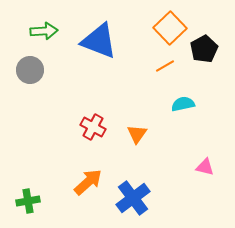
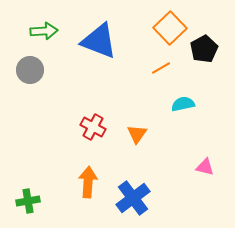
orange line: moved 4 px left, 2 px down
orange arrow: rotated 44 degrees counterclockwise
